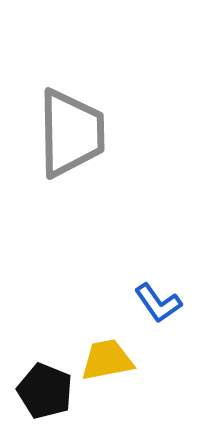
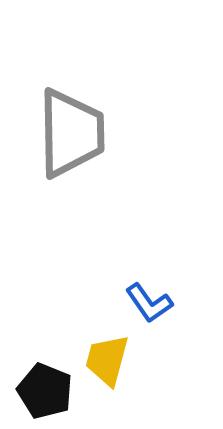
blue L-shape: moved 9 px left
yellow trapezoid: rotated 64 degrees counterclockwise
